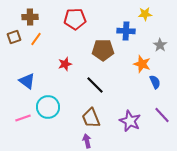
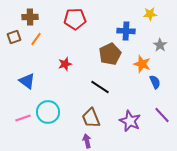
yellow star: moved 5 px right
brown pentagon: moved 7 px right, 4 px down; rotated 25 degrees counterclockwise
black line: moved 5 px right, 2 px down; rotated 12 degrees counterclockwise
cyan circle: moved 5 px down
